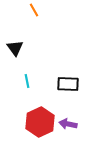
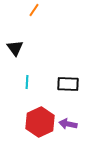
orange line: rotated 64 degrees clockwise
cyan line: moved 1 px down; rotated 16 degrees clockwise
